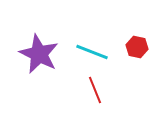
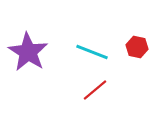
purple star: moved 11 px left, 2 px up; rotated 6 degrees clockwise
red line: rotated 72 degrees clockwise
